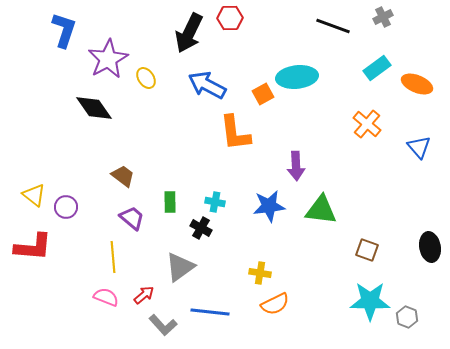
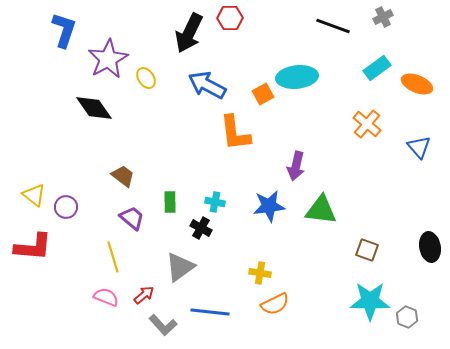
purple arrow: rotated 16 degrees clockwise
yellow line: rotated 12 degrees counterclockwise
